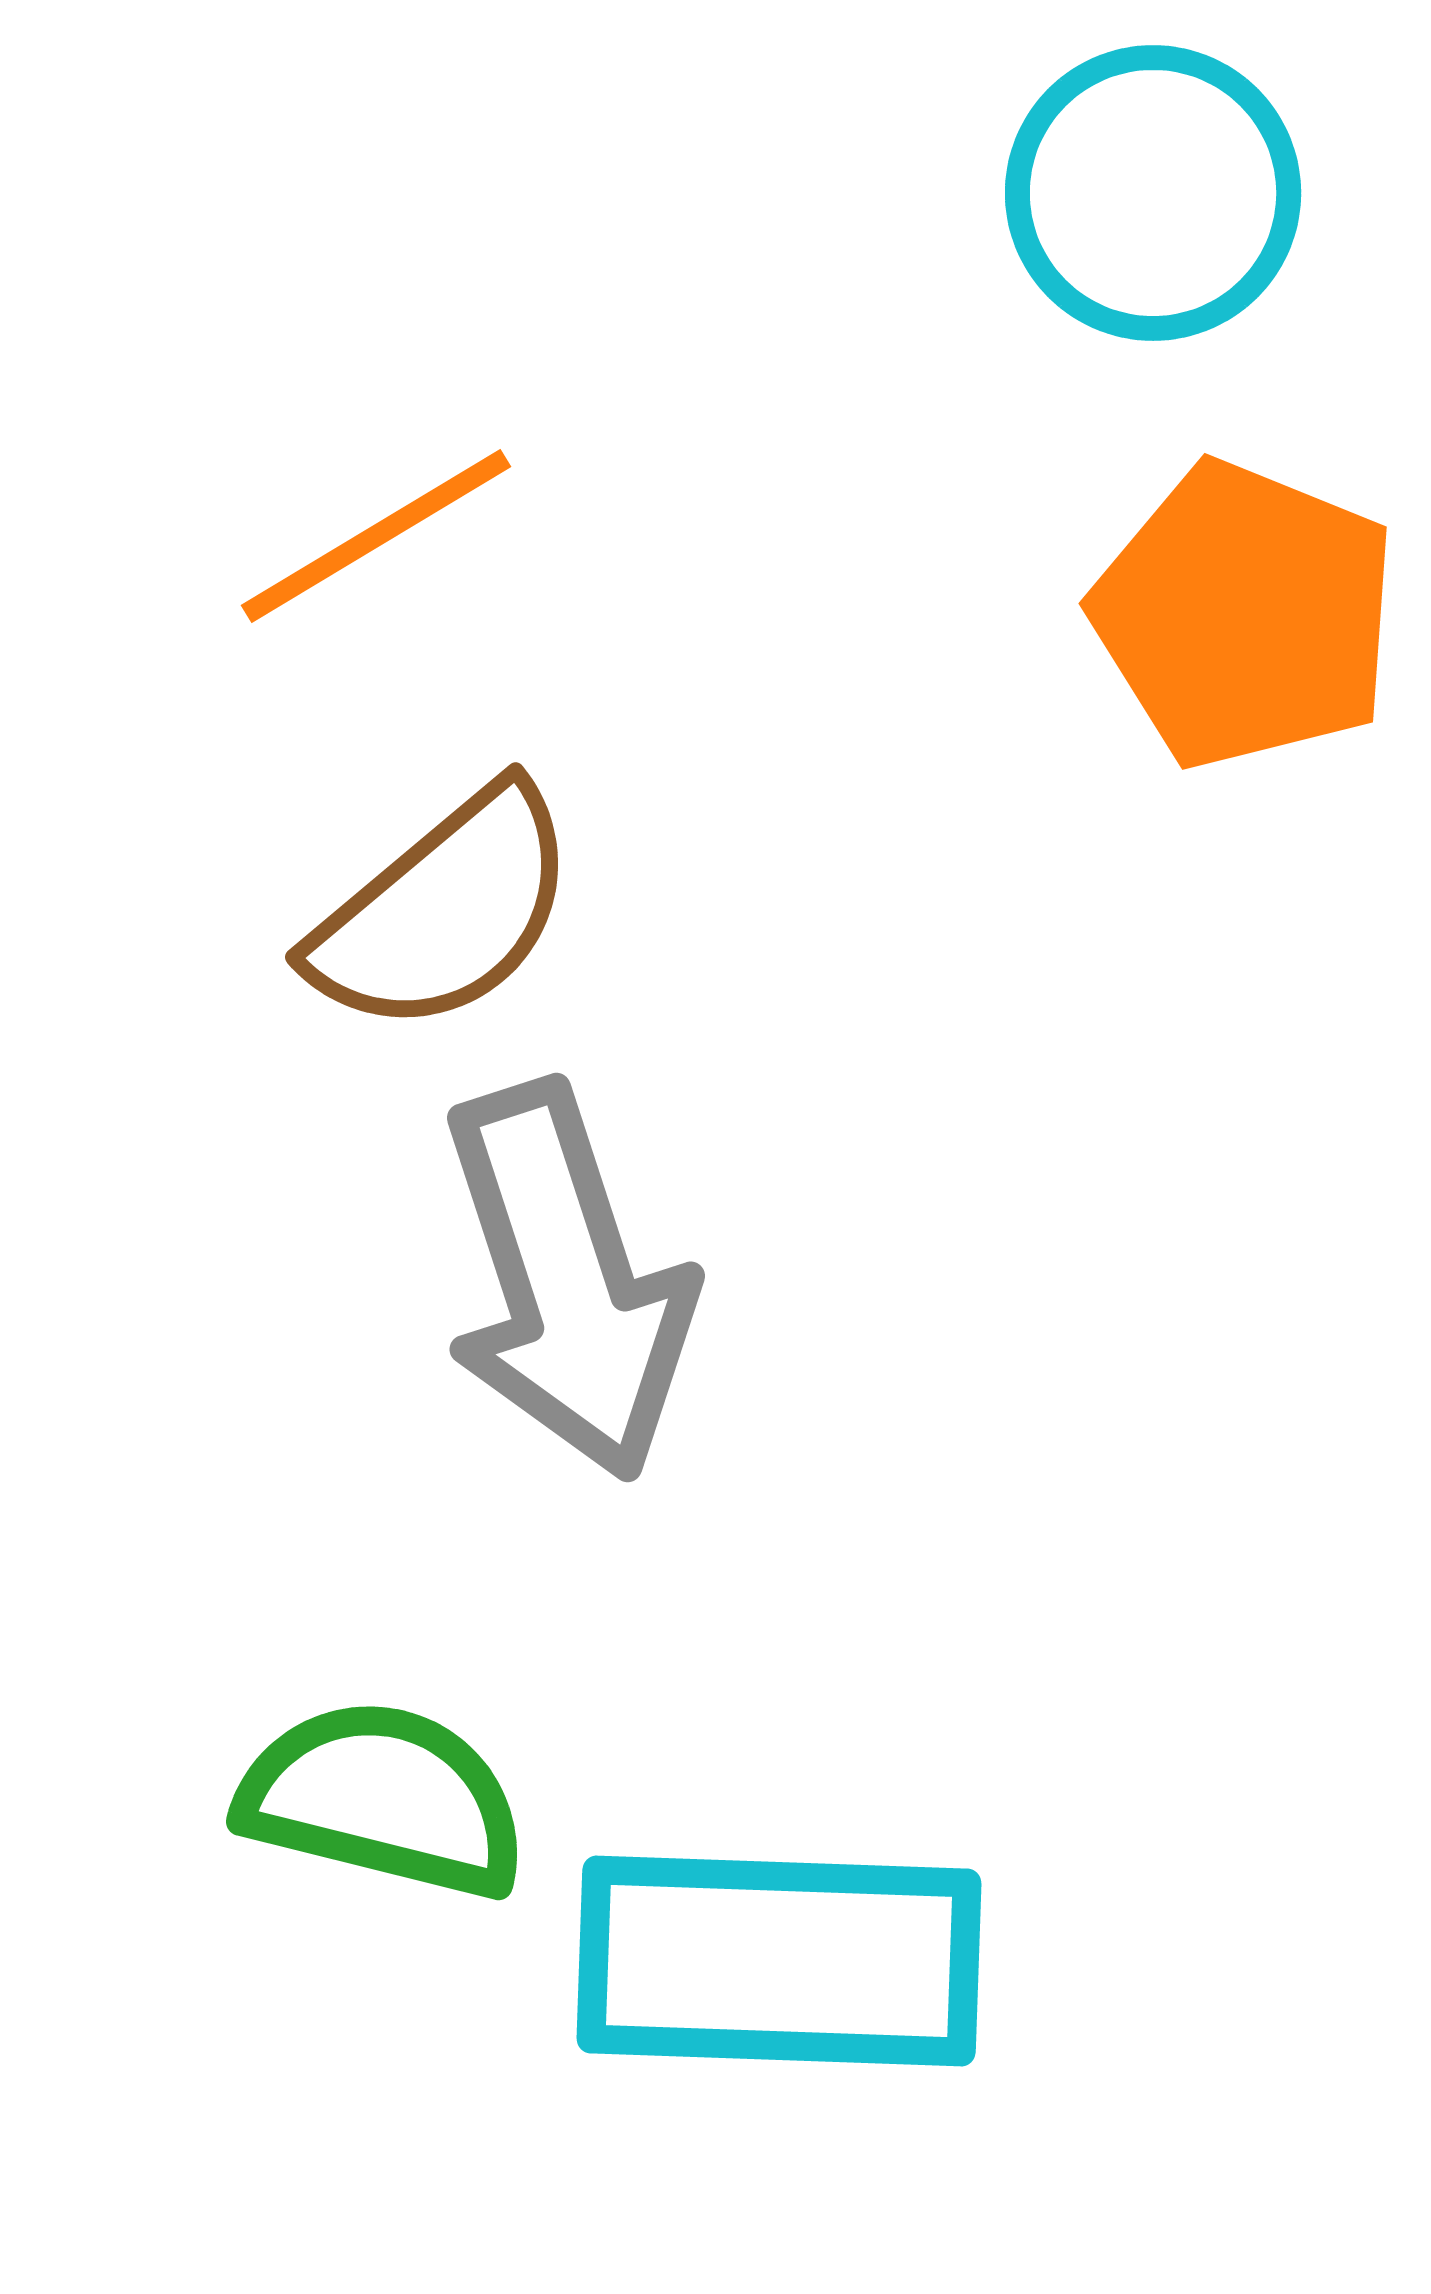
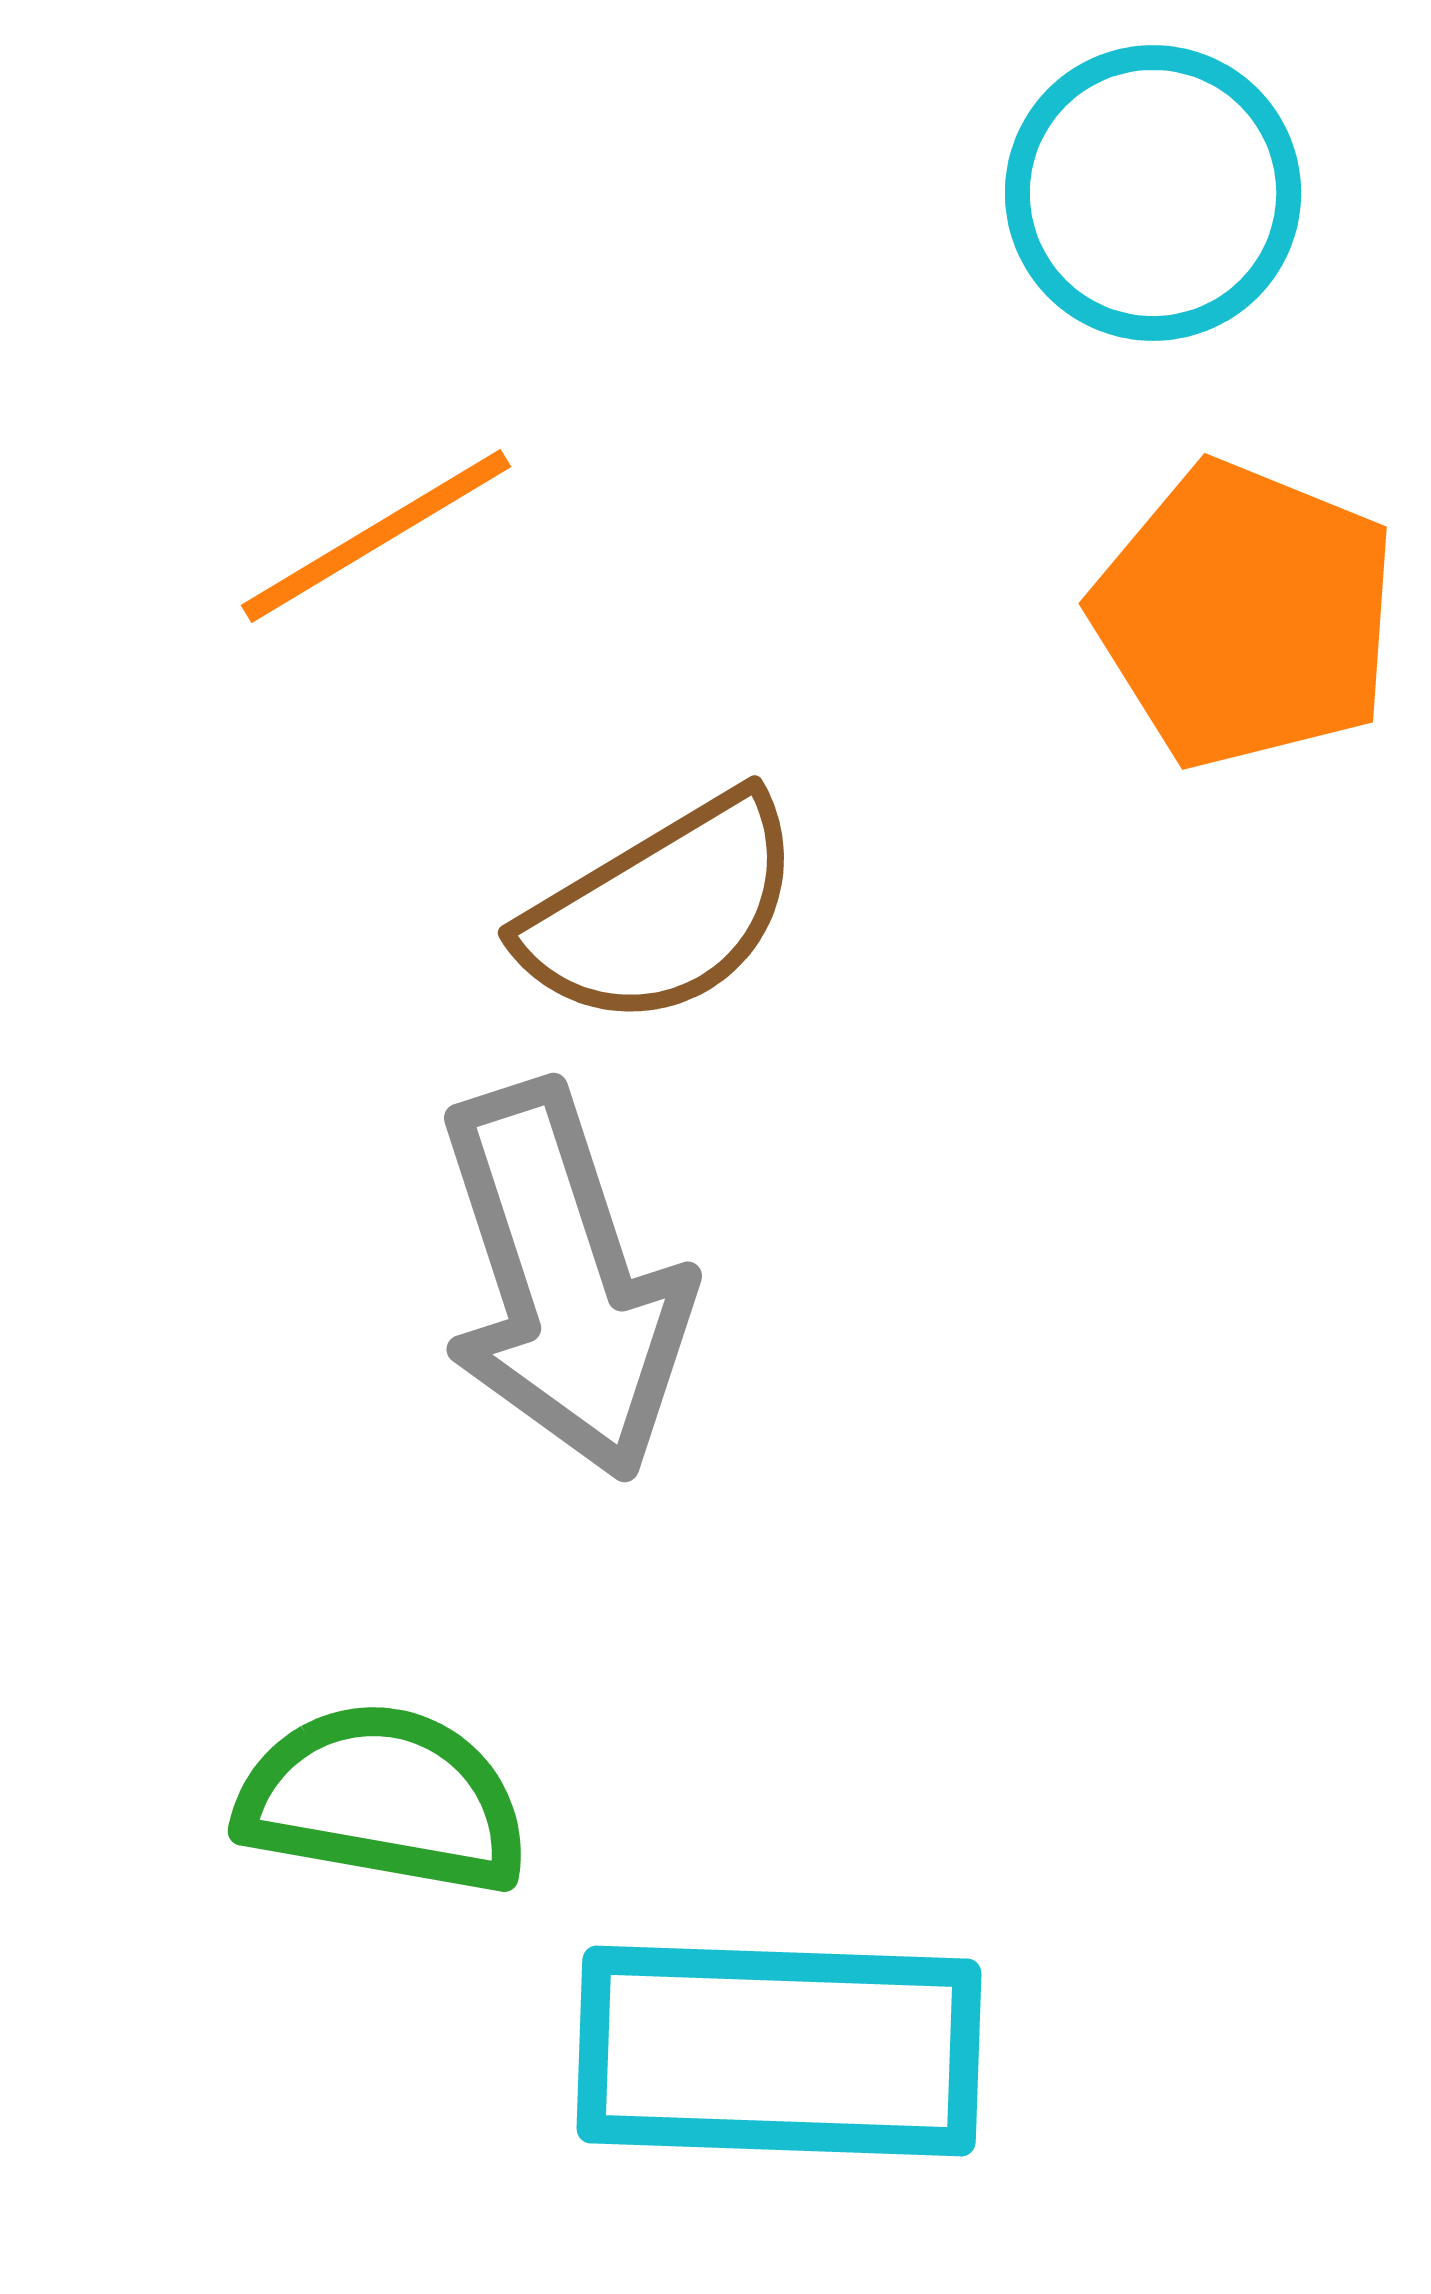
brown semicircle: moved 218 px right; rotated 9 degrees clockwise
gray arrow: moved 3 px left
green semicircle: rotated 4 degrees counterclockwise
cyan rectangle: moved 90 px down
